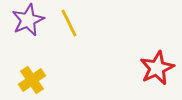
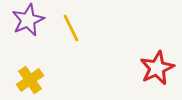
yellow line: moved 2 px right, 5 px down
yellow cross: moved 2 px left
